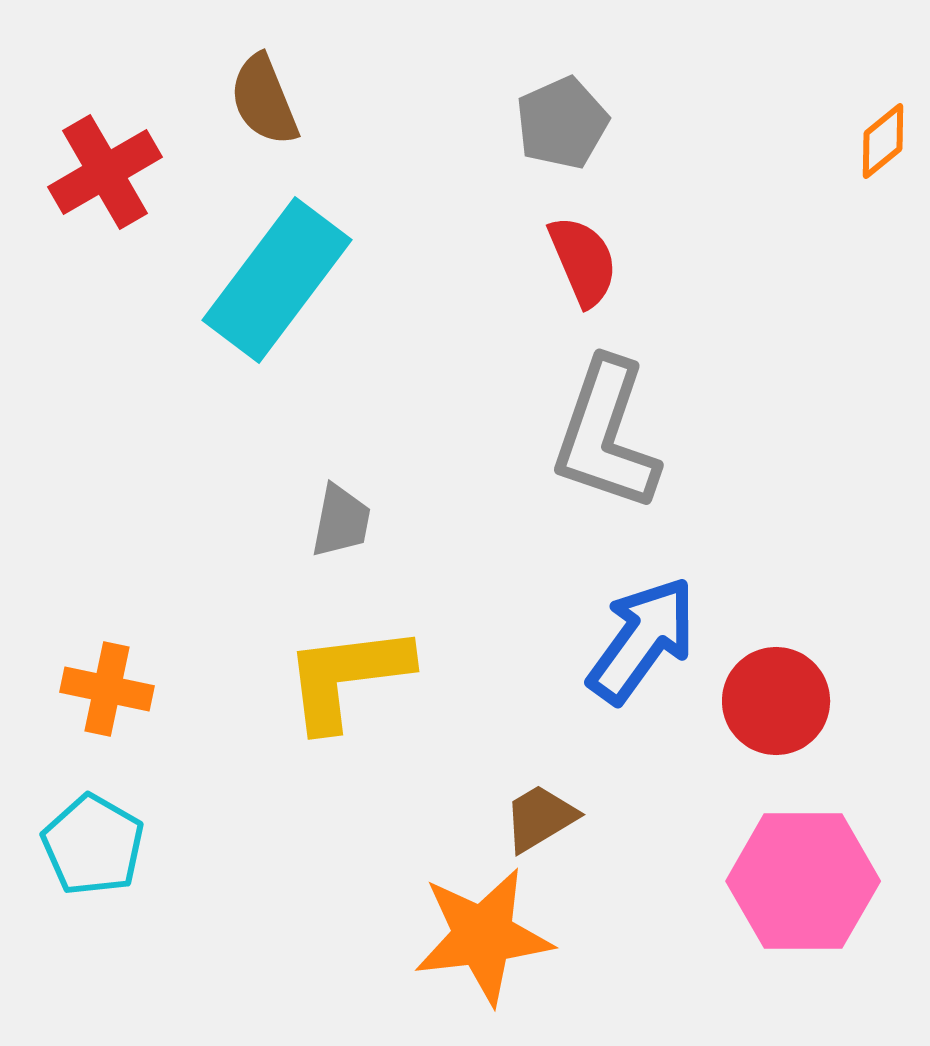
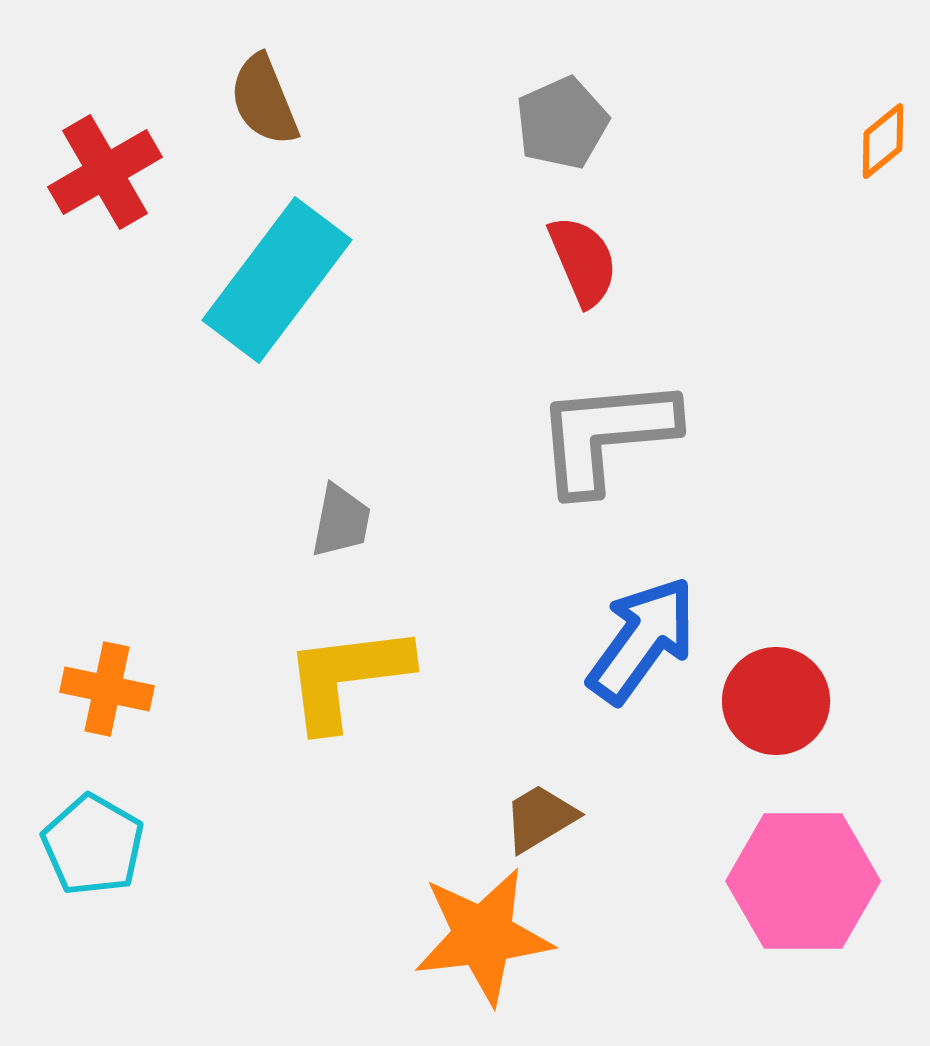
gray L-shape: rotated 66 degrees clockwise
